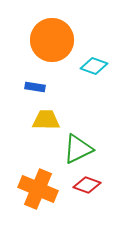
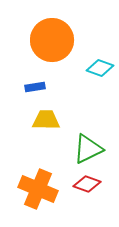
cyan diamond: moved 6 px right, 2 px down
blue rectangle: rotated 18 degrees counterclockwise
green triangle: moved 10 px right
red diamond: moved 1 px up
